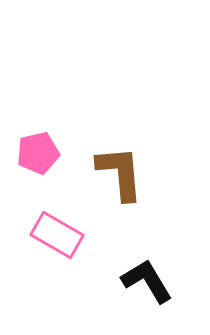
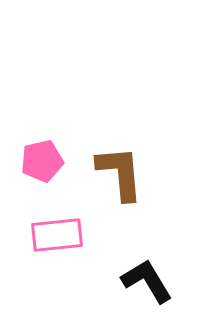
pink pentagon: moved 4 px right, 8 px down
pink rectangle: rotated 36 degrees counterclockwise
